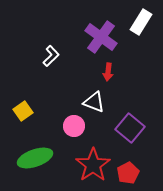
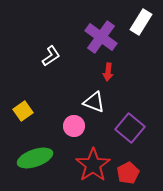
white L-shape: rotated 10 degrees clockwise
